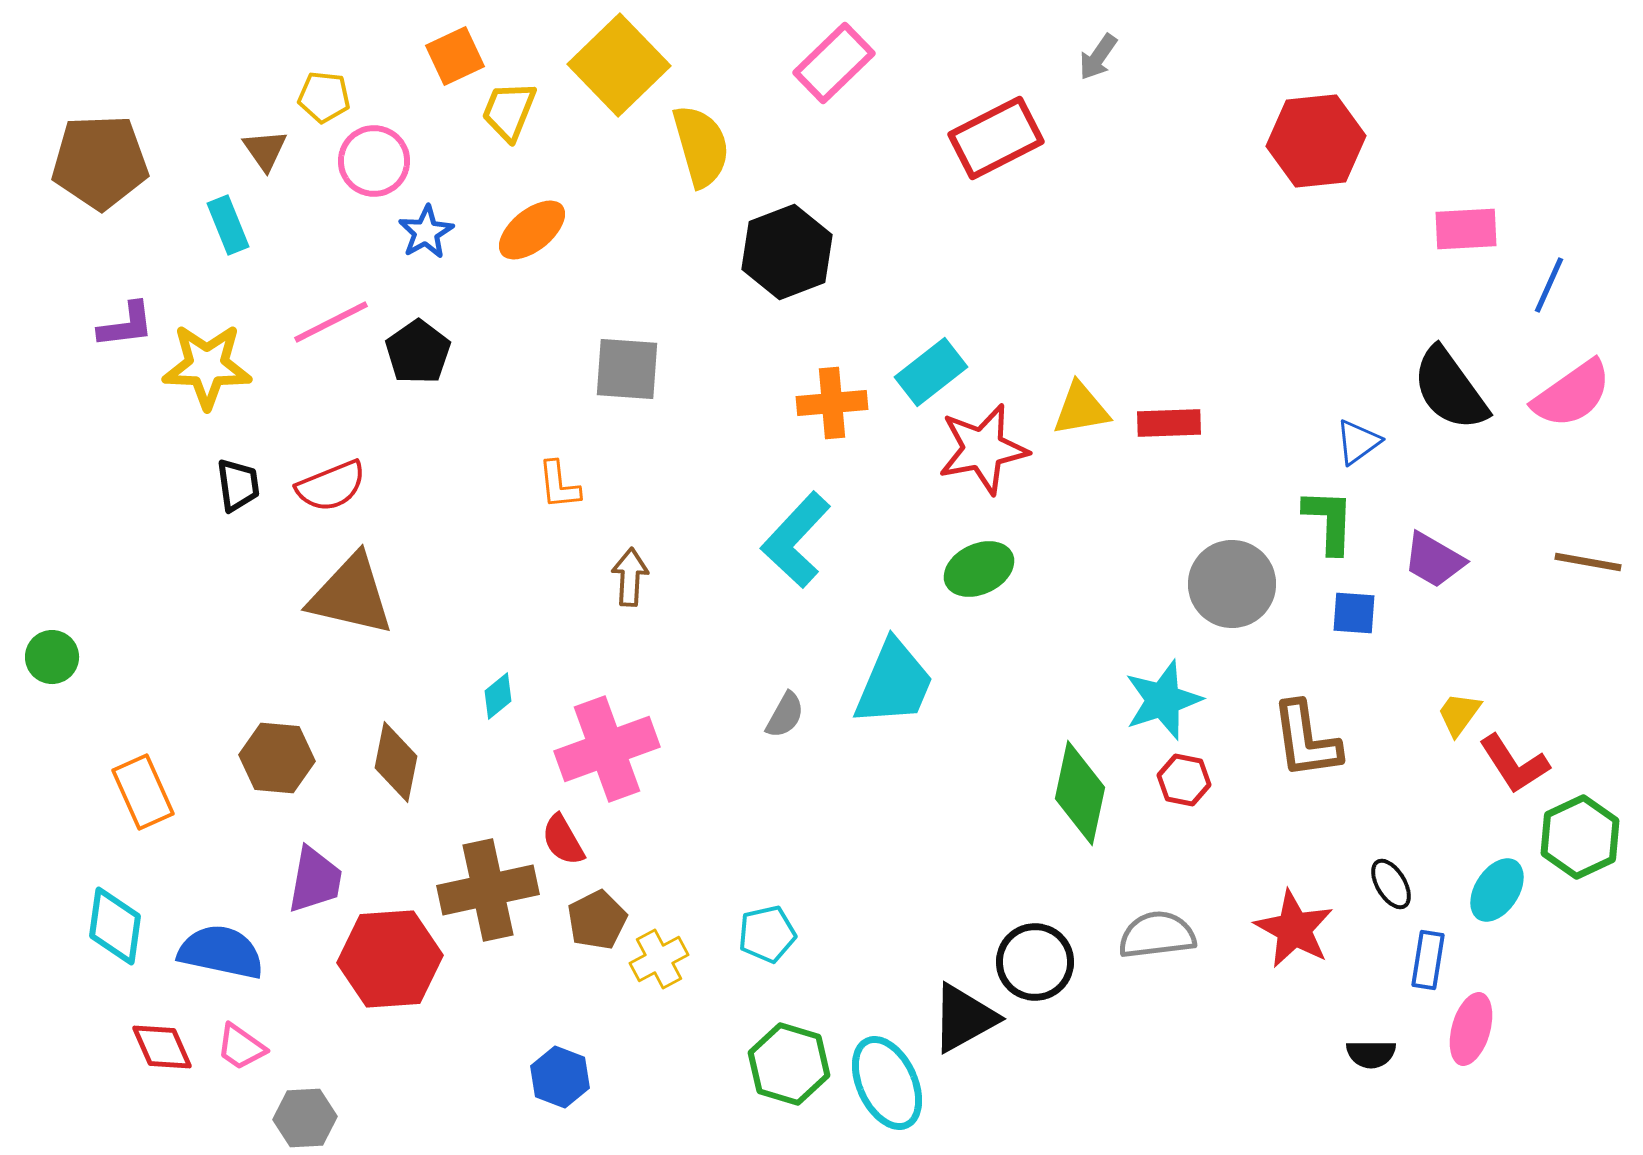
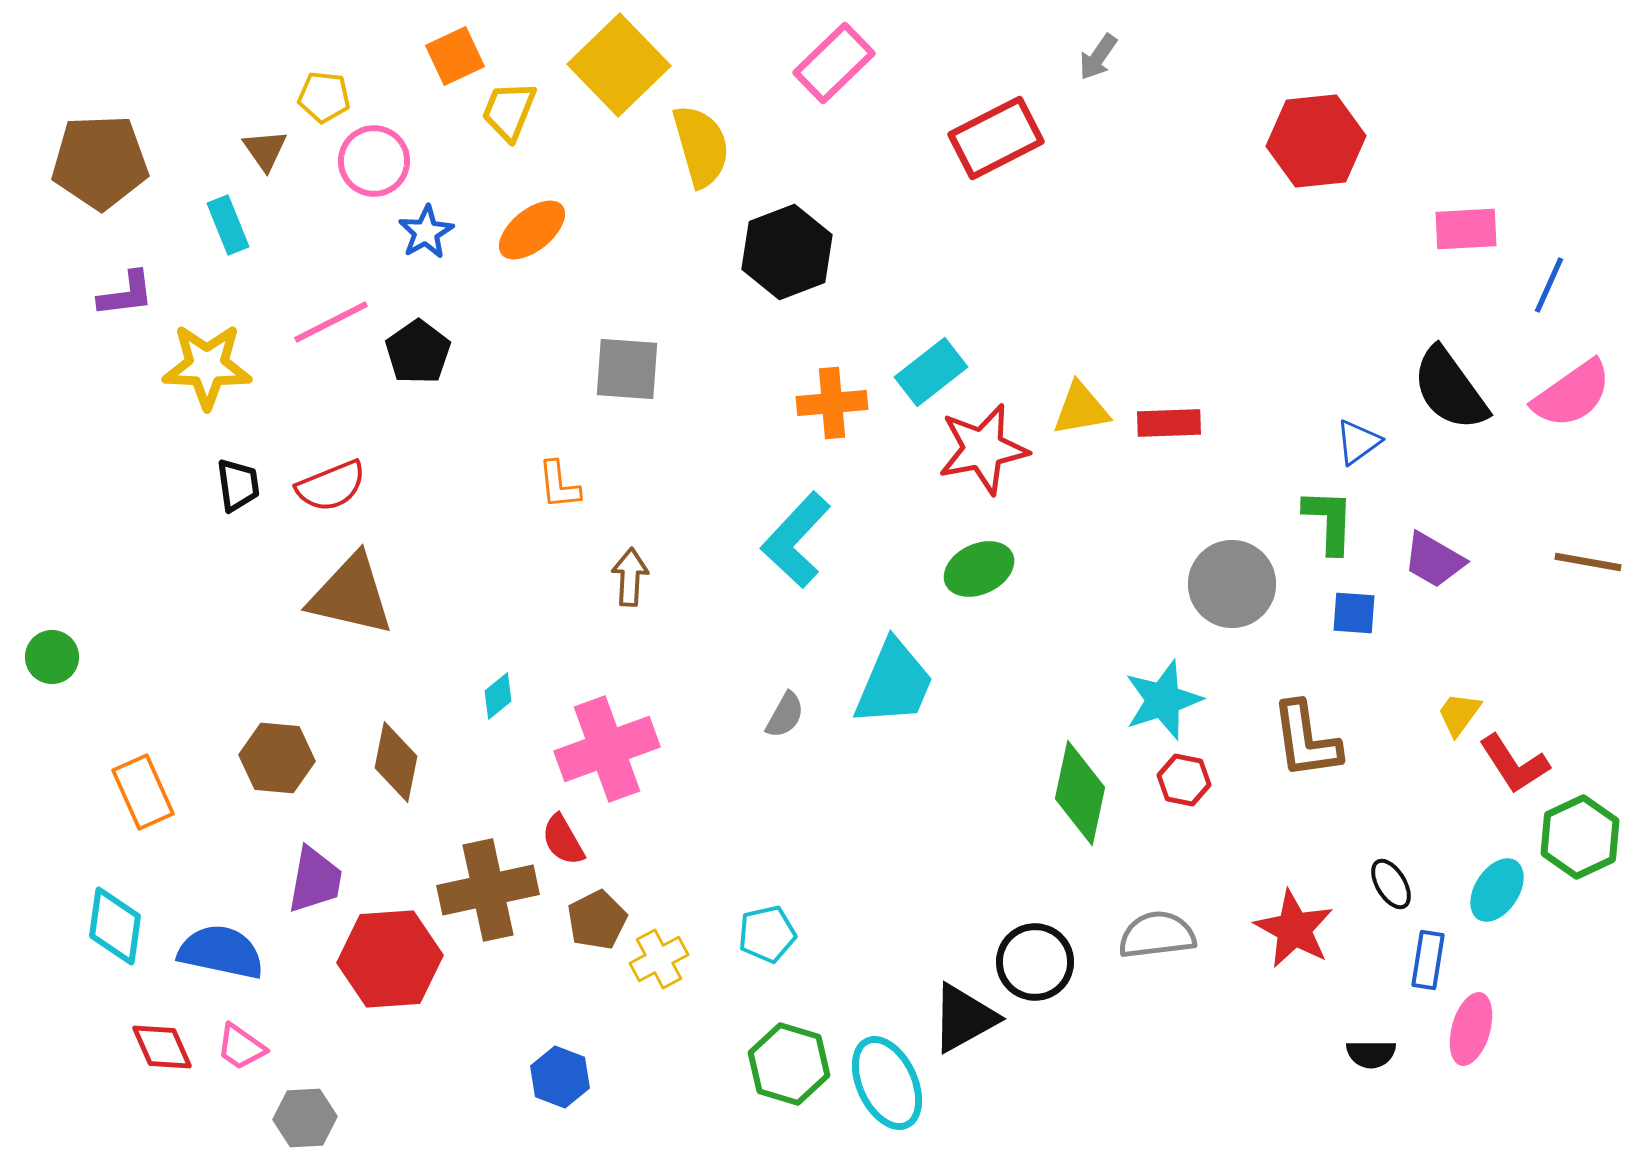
purple L-shape at (126, 325): moved 31 px up
